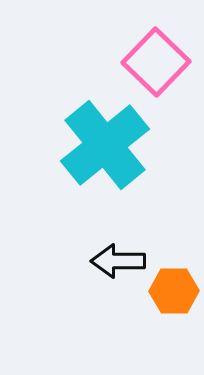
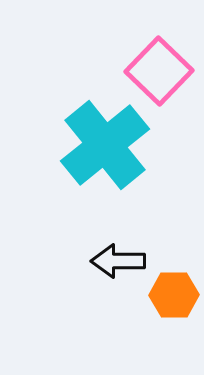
pink square: moved 3 px right, 9 px down
orange hexagon: moved 4 px down
